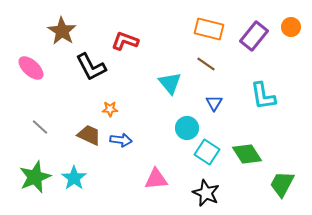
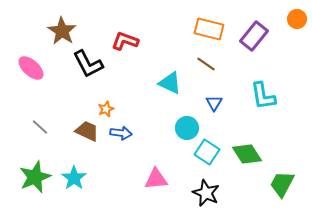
orange circle: moved 6 px right, 8 px up
black L-shape: moved 3 px left, 3 px up
cyan triangle: rotated 25 degrees counterclockwise
orange star: moved 4 px left; rotated 21 degrees counterclockwise
brown trapezoid: moved 2 px left, 4 px up
blue arrow: moved 7 px up
